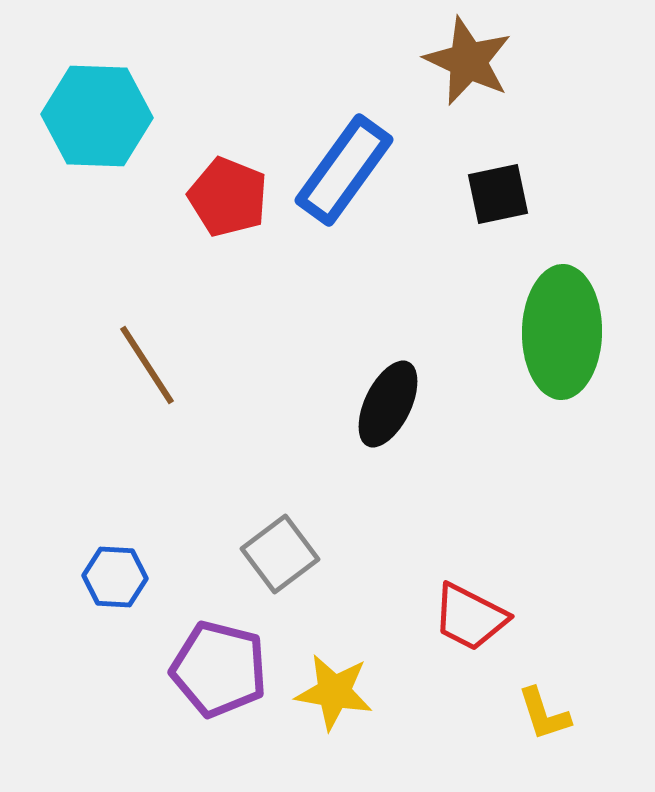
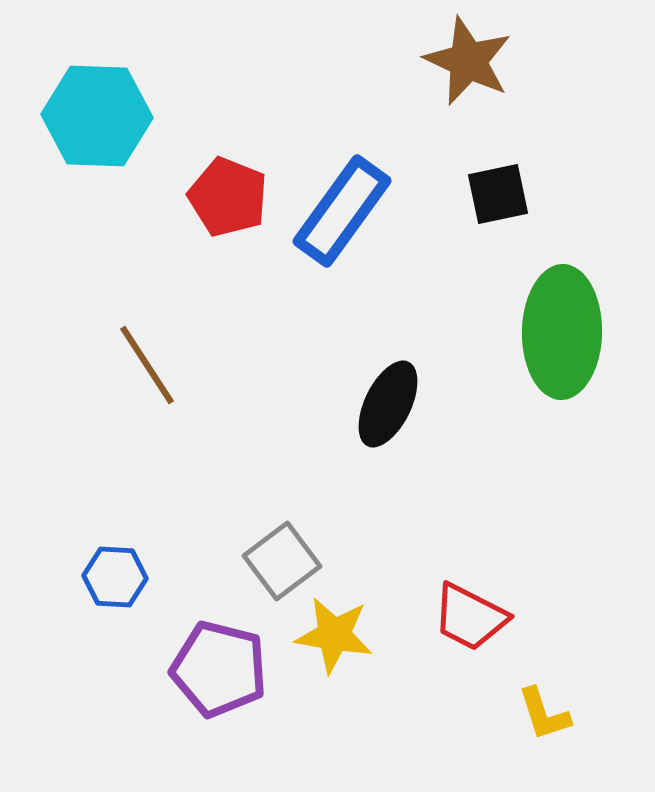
blue rectangle: moved 2 px left, 41 px down
gray square: moved 2 px right, 7 px down
yellow star: moved 57 px up
